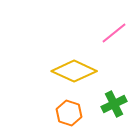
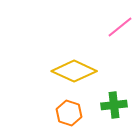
pink line: moved 6 px right, 6 px up
green cross: moved 1 px down; rotated 20 degrees clockwise
